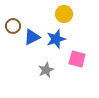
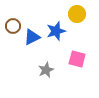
yellow circle: moved 13 px right
blue star: moved 8 px up
